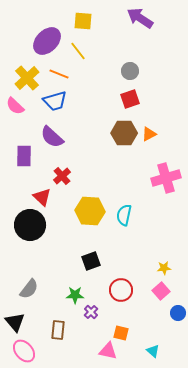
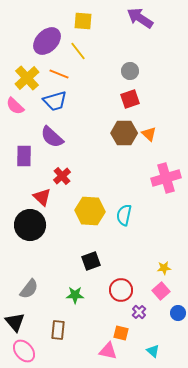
orange triangle: rotated 49 degrees counterclockwise
purple cross: moved 48 px right
